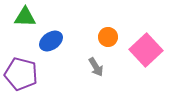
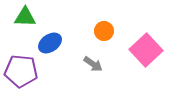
orange circle: moved 4 px left, 6 px up
blue ellipse: moved 1 px left, 2 px down
gray arrow: moved 3 px left, 3 px up; rotated 24 degrees counterclockwise
purple pentagon: moved 3 px up; rotated 8 degrees counterclockwise
